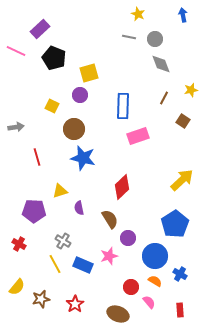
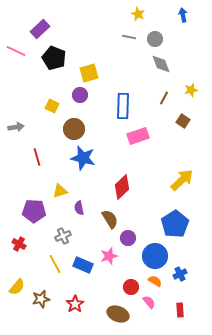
gray cross at (63, 241): moved 5 px up; rotated 35 degrees clockwise
blue cross at (180, 274): rotated 32 degrees clockwise
